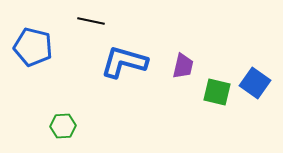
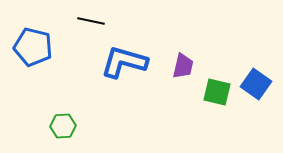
blue square: moved 1 px right, 1 px down
